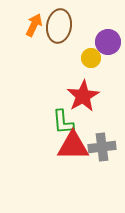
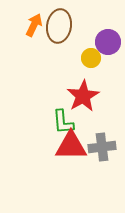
red triangle: moved 2 px left
